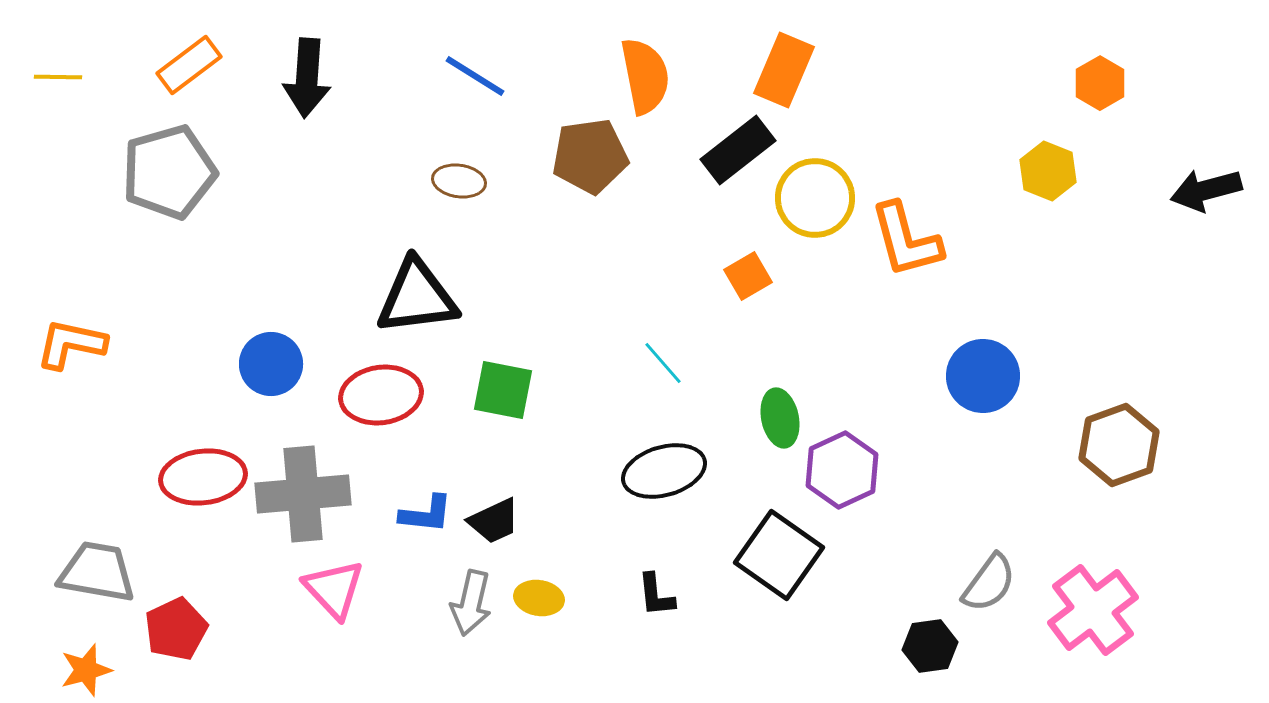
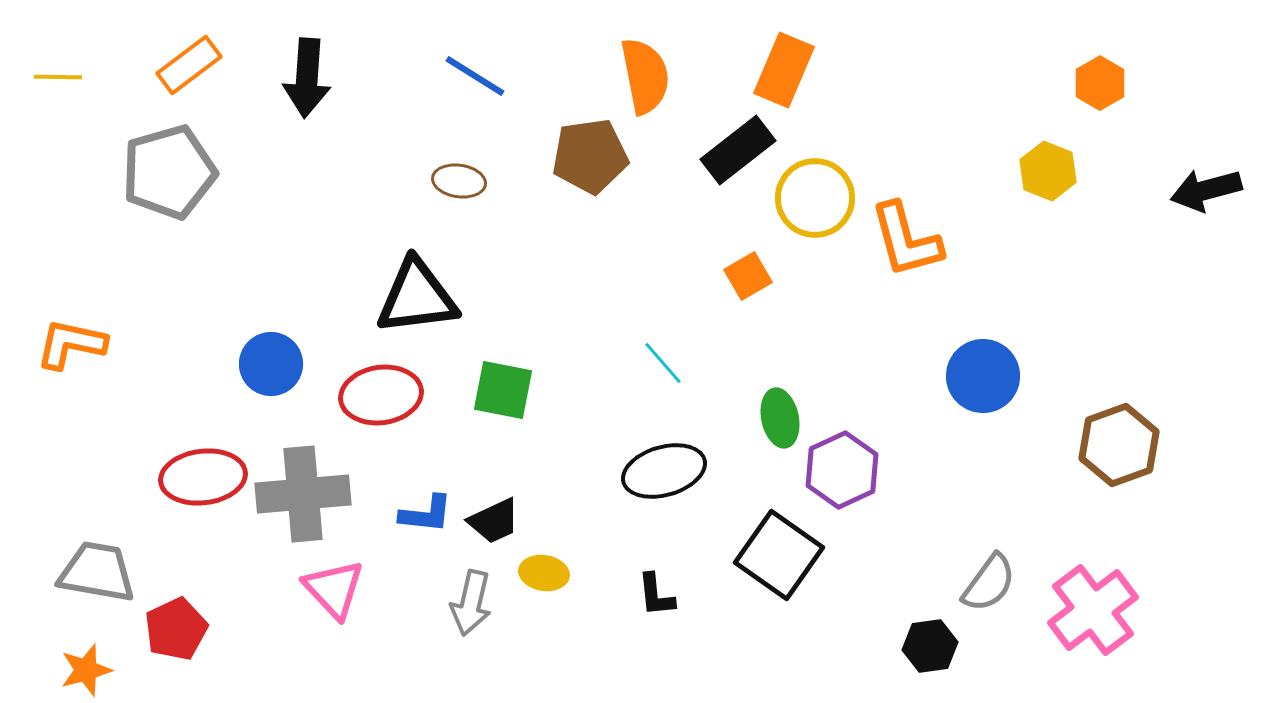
yellow ellipse at (539, 598): moved 5 px right, 25 px up
